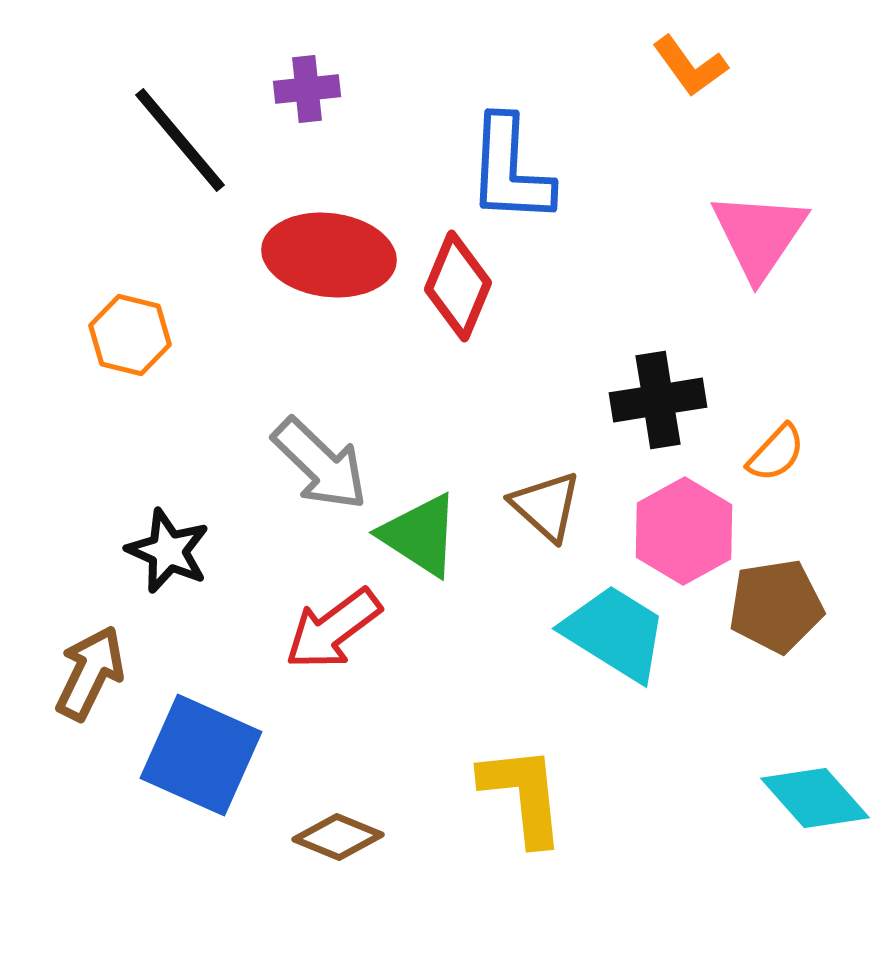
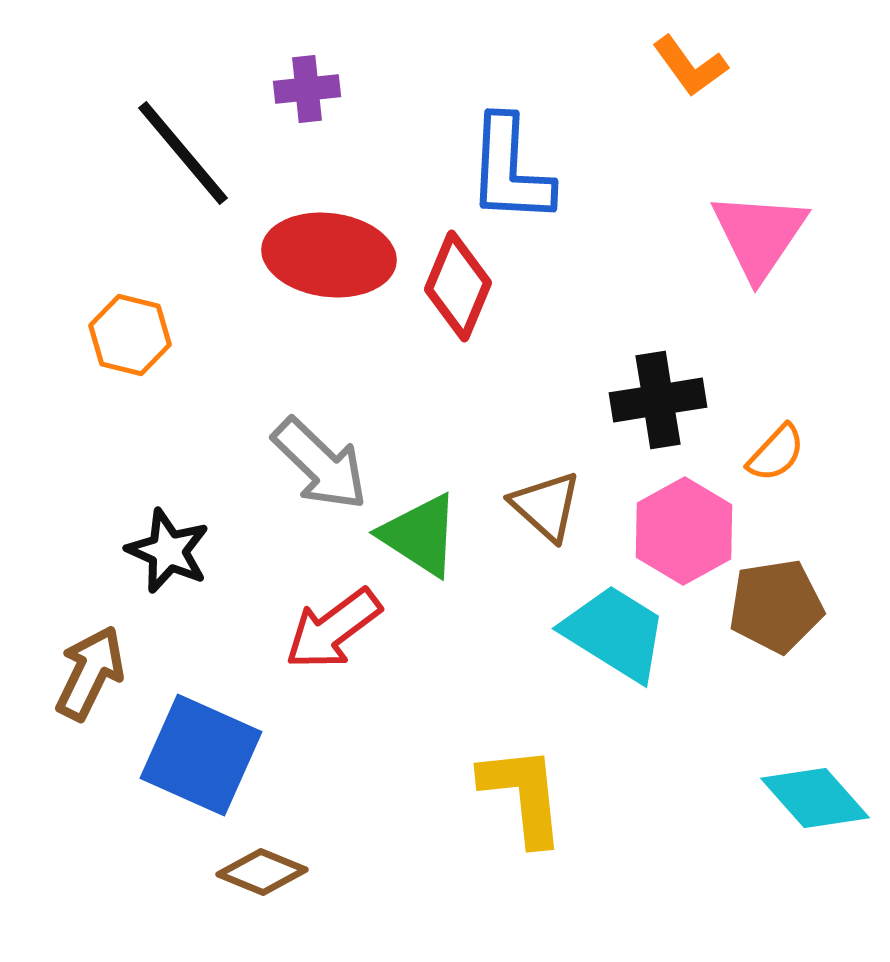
black line: moved 3 px right, 13 px down
brown diamond: moved 76 px left, 35 px down
